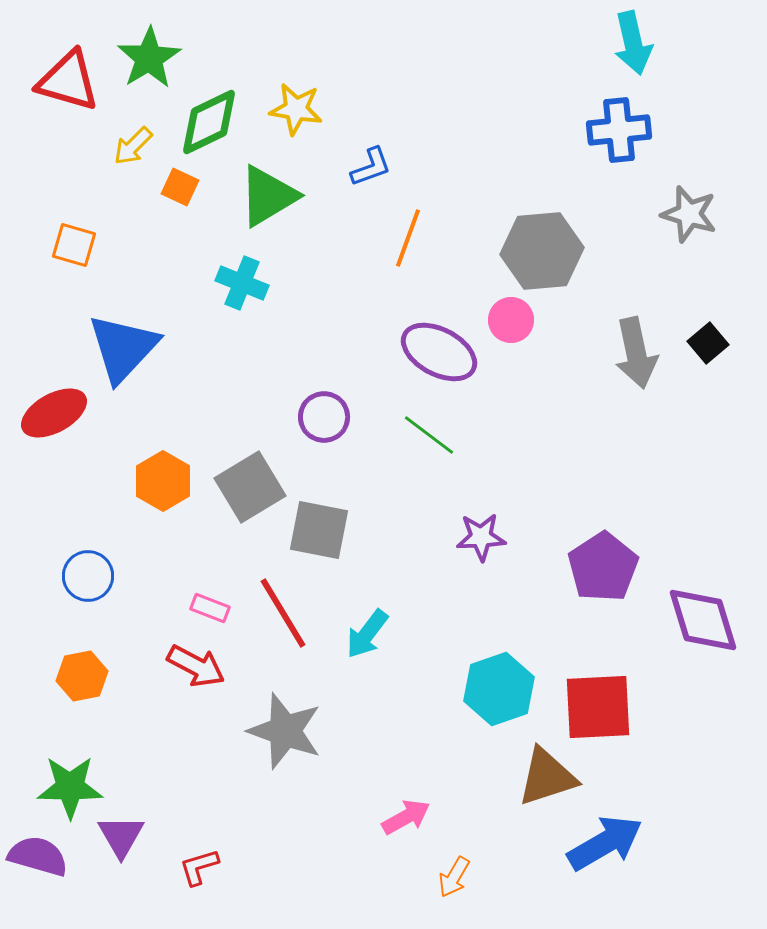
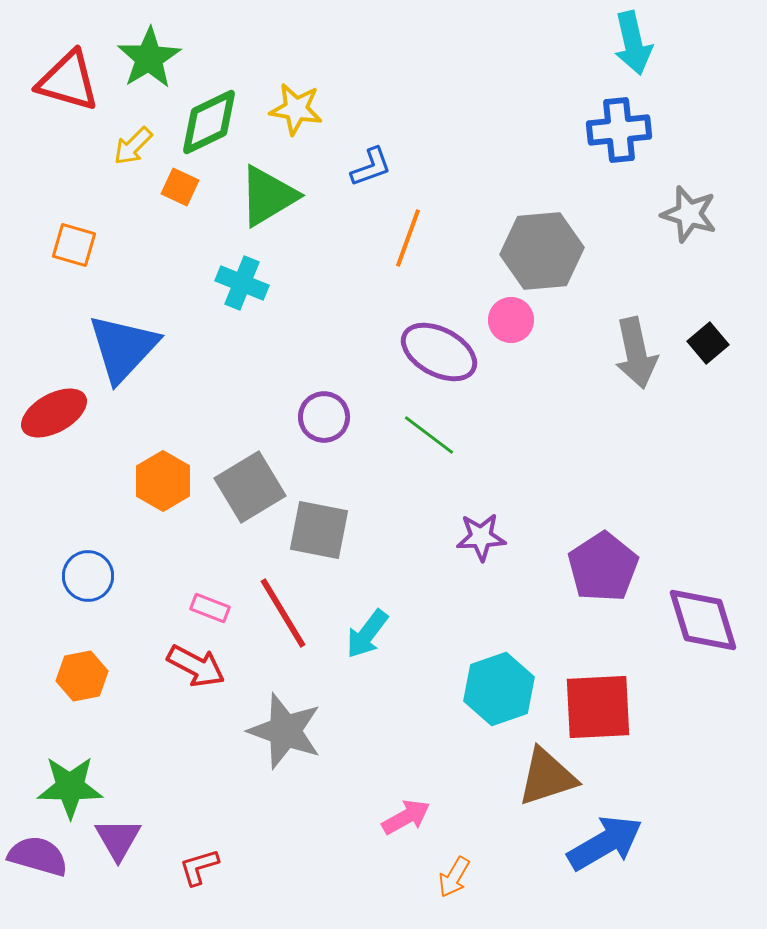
purple triangle at (121, 836): moved 3 px left, 3 px down
